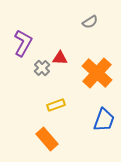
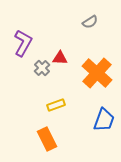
orange rectangle: rotated 15 degrees clockwise
